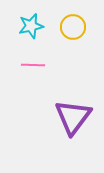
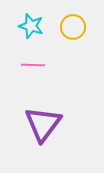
cyan star: rotated 30 degrees clockwise
purple triangle: moved 30 px left, 7 px down
